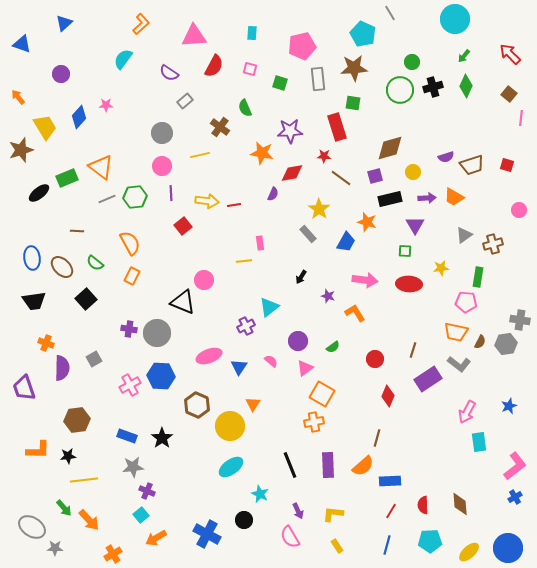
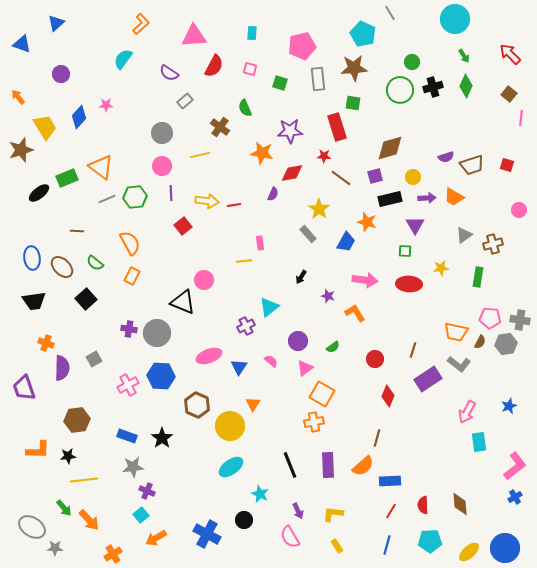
blue triangle at (64, 23): moved 8 px left
green arrow at (464, 56): rotated 72 degrees counterclockwise
yellow circle at (413, 172): moved 5 px down
pink pentagon at (466, 302): moved 24 px right, 16 px down
pink cross at (130, 385): moved 2 px left
blue circle at (508, 548): moved 3 px left
